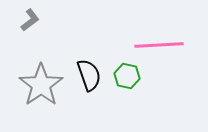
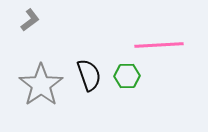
green hexagon: rotated 15 degrees counterclockwise
